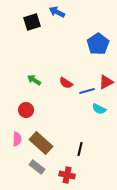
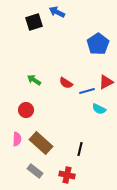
black square: moved 2 px right
gray rectangle: moved 2 px left, 4 px down
